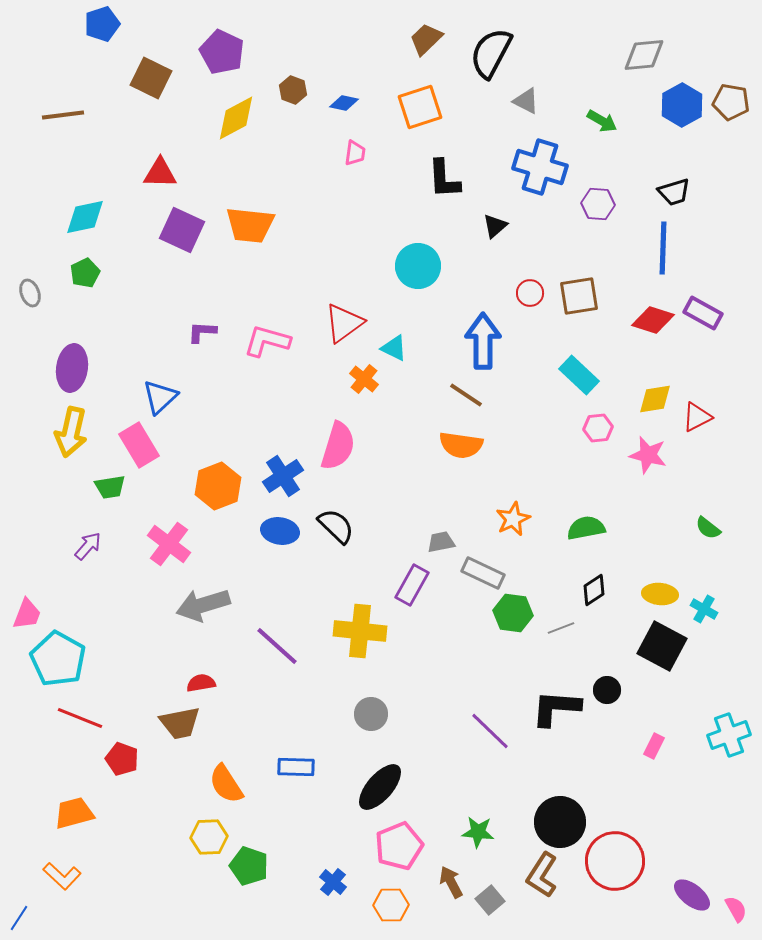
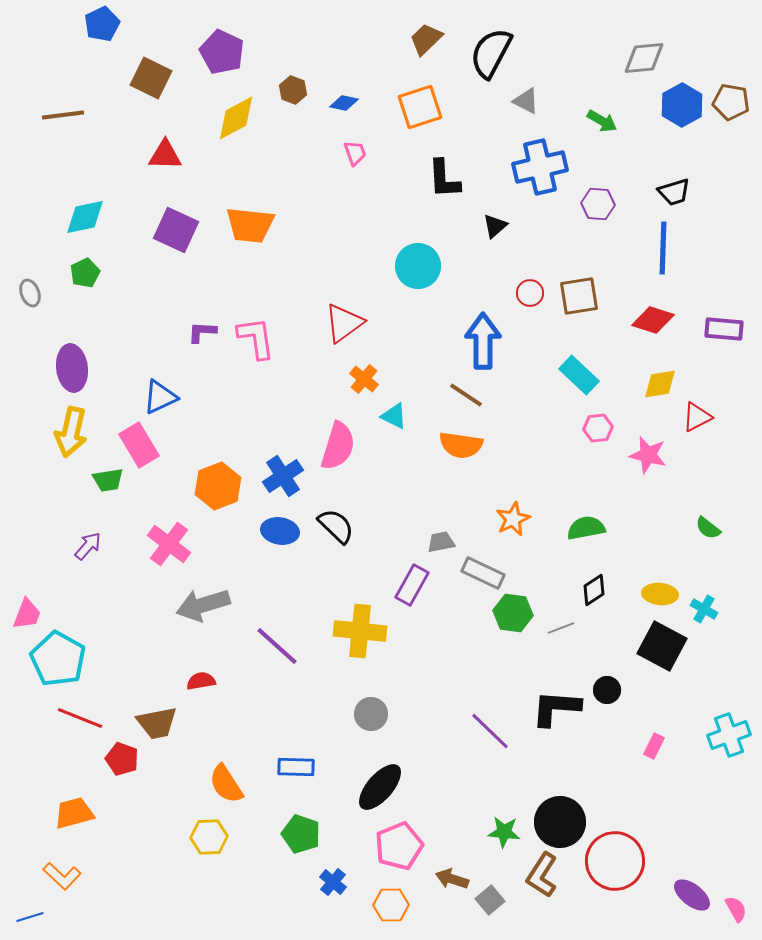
blue pentagon at (102, 24): rotated 8 degrees counterclockwise
gray diamond at (644, 55): moved 3 px down
pink trapezoid at (355, 153): rotated 28 degrees counterclockwise
blue cross at (540, 167): rotated 30 degrees counterclockwise
red triangle at (160, 173): moved 5 px right, 18 px up
purple square at (182, 230): moved 6 px left
purple rectangle at (703, 313): moved 21 px right, 16 px down; rotated 24 degrees counterclockwise
pink L-shape at (267, 341): moved 11 px left, 3 px up; rotated 66 degrees clockwise
cyan triangle at (394, 348): moved 68 px down
purple ellipse at (72, 368): rotated 15 degrees counterclockwise
blue triangle at (160, 397): rotated 18 degrees clockwise
yellow diamond at (655, 399): moved 5 px right, 15 px up
green trapezoid at (110, 487): moved 2 px left, 7 px up
red semicircle at (201, 683): moved 2 px up
brown trapezoid at (180, 723): moved 23 px left
green star at (478, 832): moved 26 px right
green pentagon at (249, 866): moved 52 px right, 32 px up
brown arrow at (451, 882): moved 1 px right, 3 px up; rotated 44 degrees counterclockwise
blue line at (19, 918): moved 11 px right, 1 px up; rotated 40 degrees clockwise
